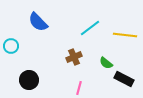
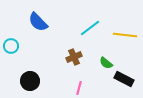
black circle: moved 1 px right, 1 px down
